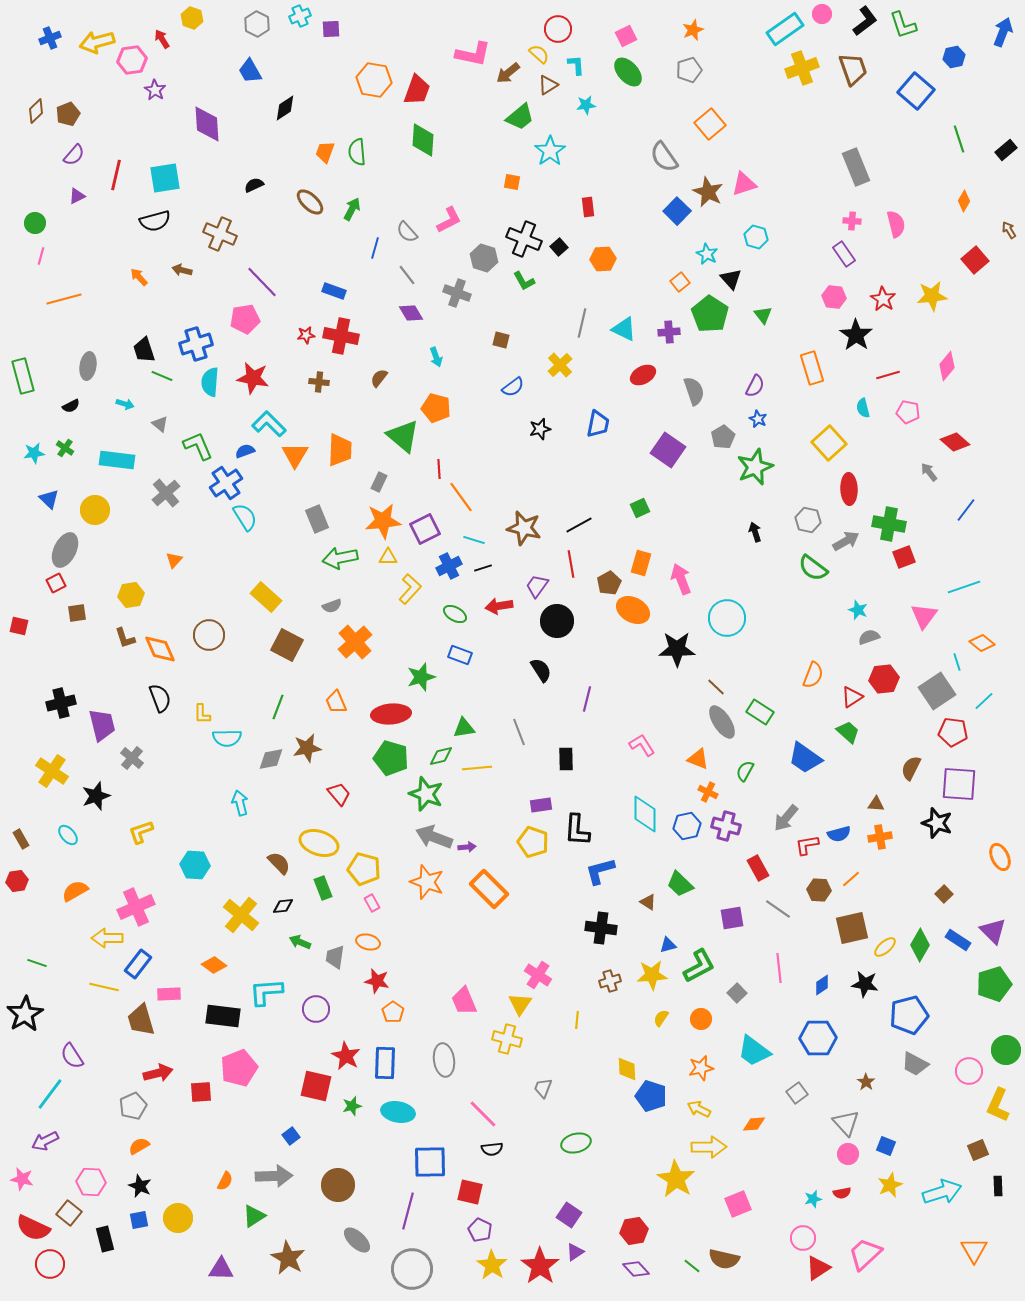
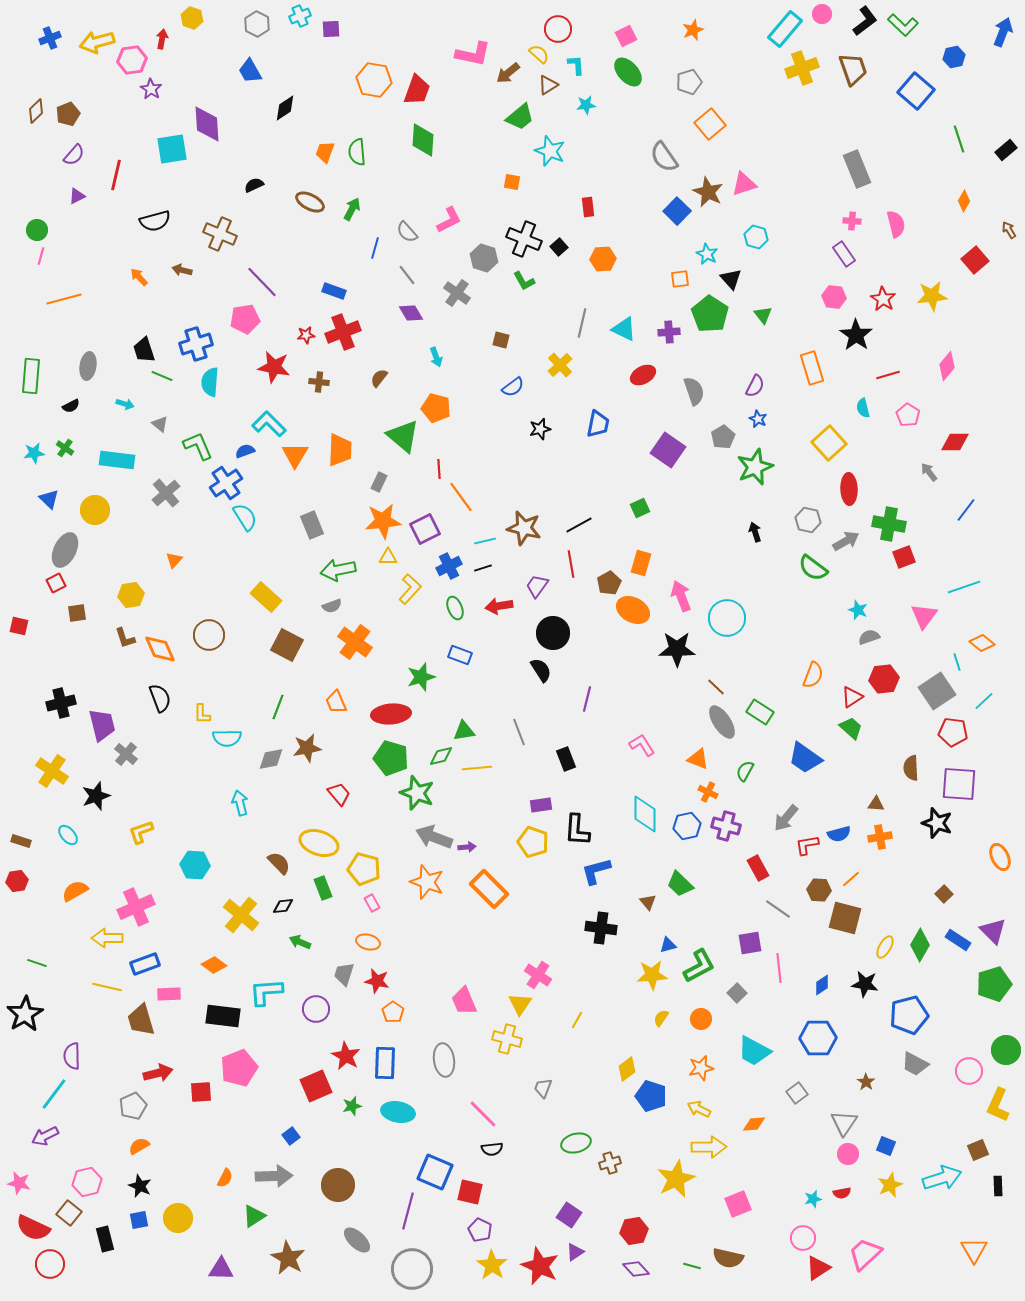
green L-shape at (903, 25): rotated 28 degrees counterclockwise
cyan rectangle at (785, 29): rotated 15 degrees counterclockwise
red arrow at (162, 39): rotated 42 degrees clockwise
gray pentagon at (689, 70): moved 12 px down
purple star at (155, 90): moved 4 px left, 1 px up
cyan star at (550, 151): rotated 16 degrees counterclockwise
gray rectangle at (856, 167): moved 1 px right, 2 px down
cyan square at (165, 178): moved 7 px right, 29 px up
brown ellipse at (310, 202): rotated 16 degrees counterclockwise
green circle at (35, 223): moved 2 px right, 7 px down
orange square at (680, 282): moved 3 px up; rotated 30 degrees clockwise
gray cross at (457, 293): rotated 16 degrees clockwise
red cross at (341, 336): moved 2 px right, 4 px up; rotated 32 degrees counterclockwise
green rectangle at (23, 376): moved 8 px right; rotated 20 degrees clockwise
red star at (253, 378): moved 21 px right, 11 px up
pink pentagon at (908, 412): moved 3 px down; rotated 20 degrees clockwise
red diamond at (955, 442): rotated 40 degrees counterclockwise
gray rectangle at (317, 519): moved 5 px left, 6 px down
cyan line at (474, 540): moved 11 px right, 1 px down; rotated 30 degrees counterclockwise
green arrow at (340, 558): moved 2 px left, 12 px down
pink arrow at (681, 579): moved 17 px down
green ellipse at (455, 614): moved 6 px up; rotated 40 degrees clockwise
black circle at (557, 621): moved 4 px left, 12 px down
orange cross at (355, 642): rotated 12 degrees counterclockwise
green triangle at (464, 728): moved 3 px down
green trapezoid at (848, 732): moved 3 px right, 4 px up
gray cross at (132, 758): moved 6 px left, 4 px up
black rectangle at (566, 759): rotated 20 degrees counterclockwise
brown semicircle at (911, 768): rotated 30 degrees counterclockwise
green star at (426, 794): moved 9 px left, 1 px up
brown rectangle at (21, 839): moved 2 px down; rotated 42 degrees counterclockwise
blue L-shape at (600, 871): moved 4 px left
brown triangle at (648, 902): rotated 18 degrees clockwise
purple square at (732, 918): moved 18 px right, 25 px down
brown square at (852, 928): moved 7 px left, 10 px up; rotated 28 degrees clockwise
yellow ellipse at (885, 947): rotated 20 degrees counterclockwise
gray trapezoid at (335, 957): moved 9 px right, 17 px down; rotated 10 degrees clockwise
blue rectangle at (138, 964): moved 7 px right; rotated 32 degrees clockwise
brown cross at (610, 981): moved 182 px down
yellow line at (104, 987): moved 3 px right
yellow line at (577, 1020): rotated 24 degrees clockwise
cyan trapezoid at (754, 1051): rotated 9 degrees counterclockwise
purple semicircle at (72, 1056): rotated 32 degrees clockwise
yellow diamond at (627, 1069): rotated 55 degrees clockwise
red square at (316, 1086): rotated 36 degrees counterclockwise
cyan line at (50, 1094): moved 4 px right
gray triangle at (846, 1123): moved 2 px left; rotated 16 degrees clockwise
purple arrow at (45, 1141): moved 5 px up
blue square at (430, 1162): moved 5 px right, 10 px down; rotated 24 degrees clockwise
pink star at (22, 1179): moved 3 px left, 4 px down
yellow star at (676, 1179): rotated 15 degrees clockwise
orange semicircle at (225, 1181): moved 3 px up
pink hexagon at (91, 1182): moved 4 px left; rotated 16 degrees counterclockwise
cyan arrow at (942, 1192): moved 14 px up
brown semicircle at (724, 1259): moved 4 px right, 1 px up
red star at (540, 1266): rotated 12 degrees counterclockwise
green line at (692, 1266): rotated 24 degrees counterclockwise
